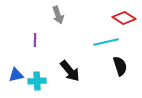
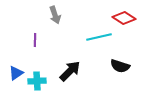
gray arrow: moved 3 px left
cyan line: moved 7 px left, 5 px up
black semicircle: rotated 126 degrees clockwise
black arrow: rotated 95 degrees counterclockwise
blue triangle: moved 2 px up; rotated 21 degrees counterclockwise
